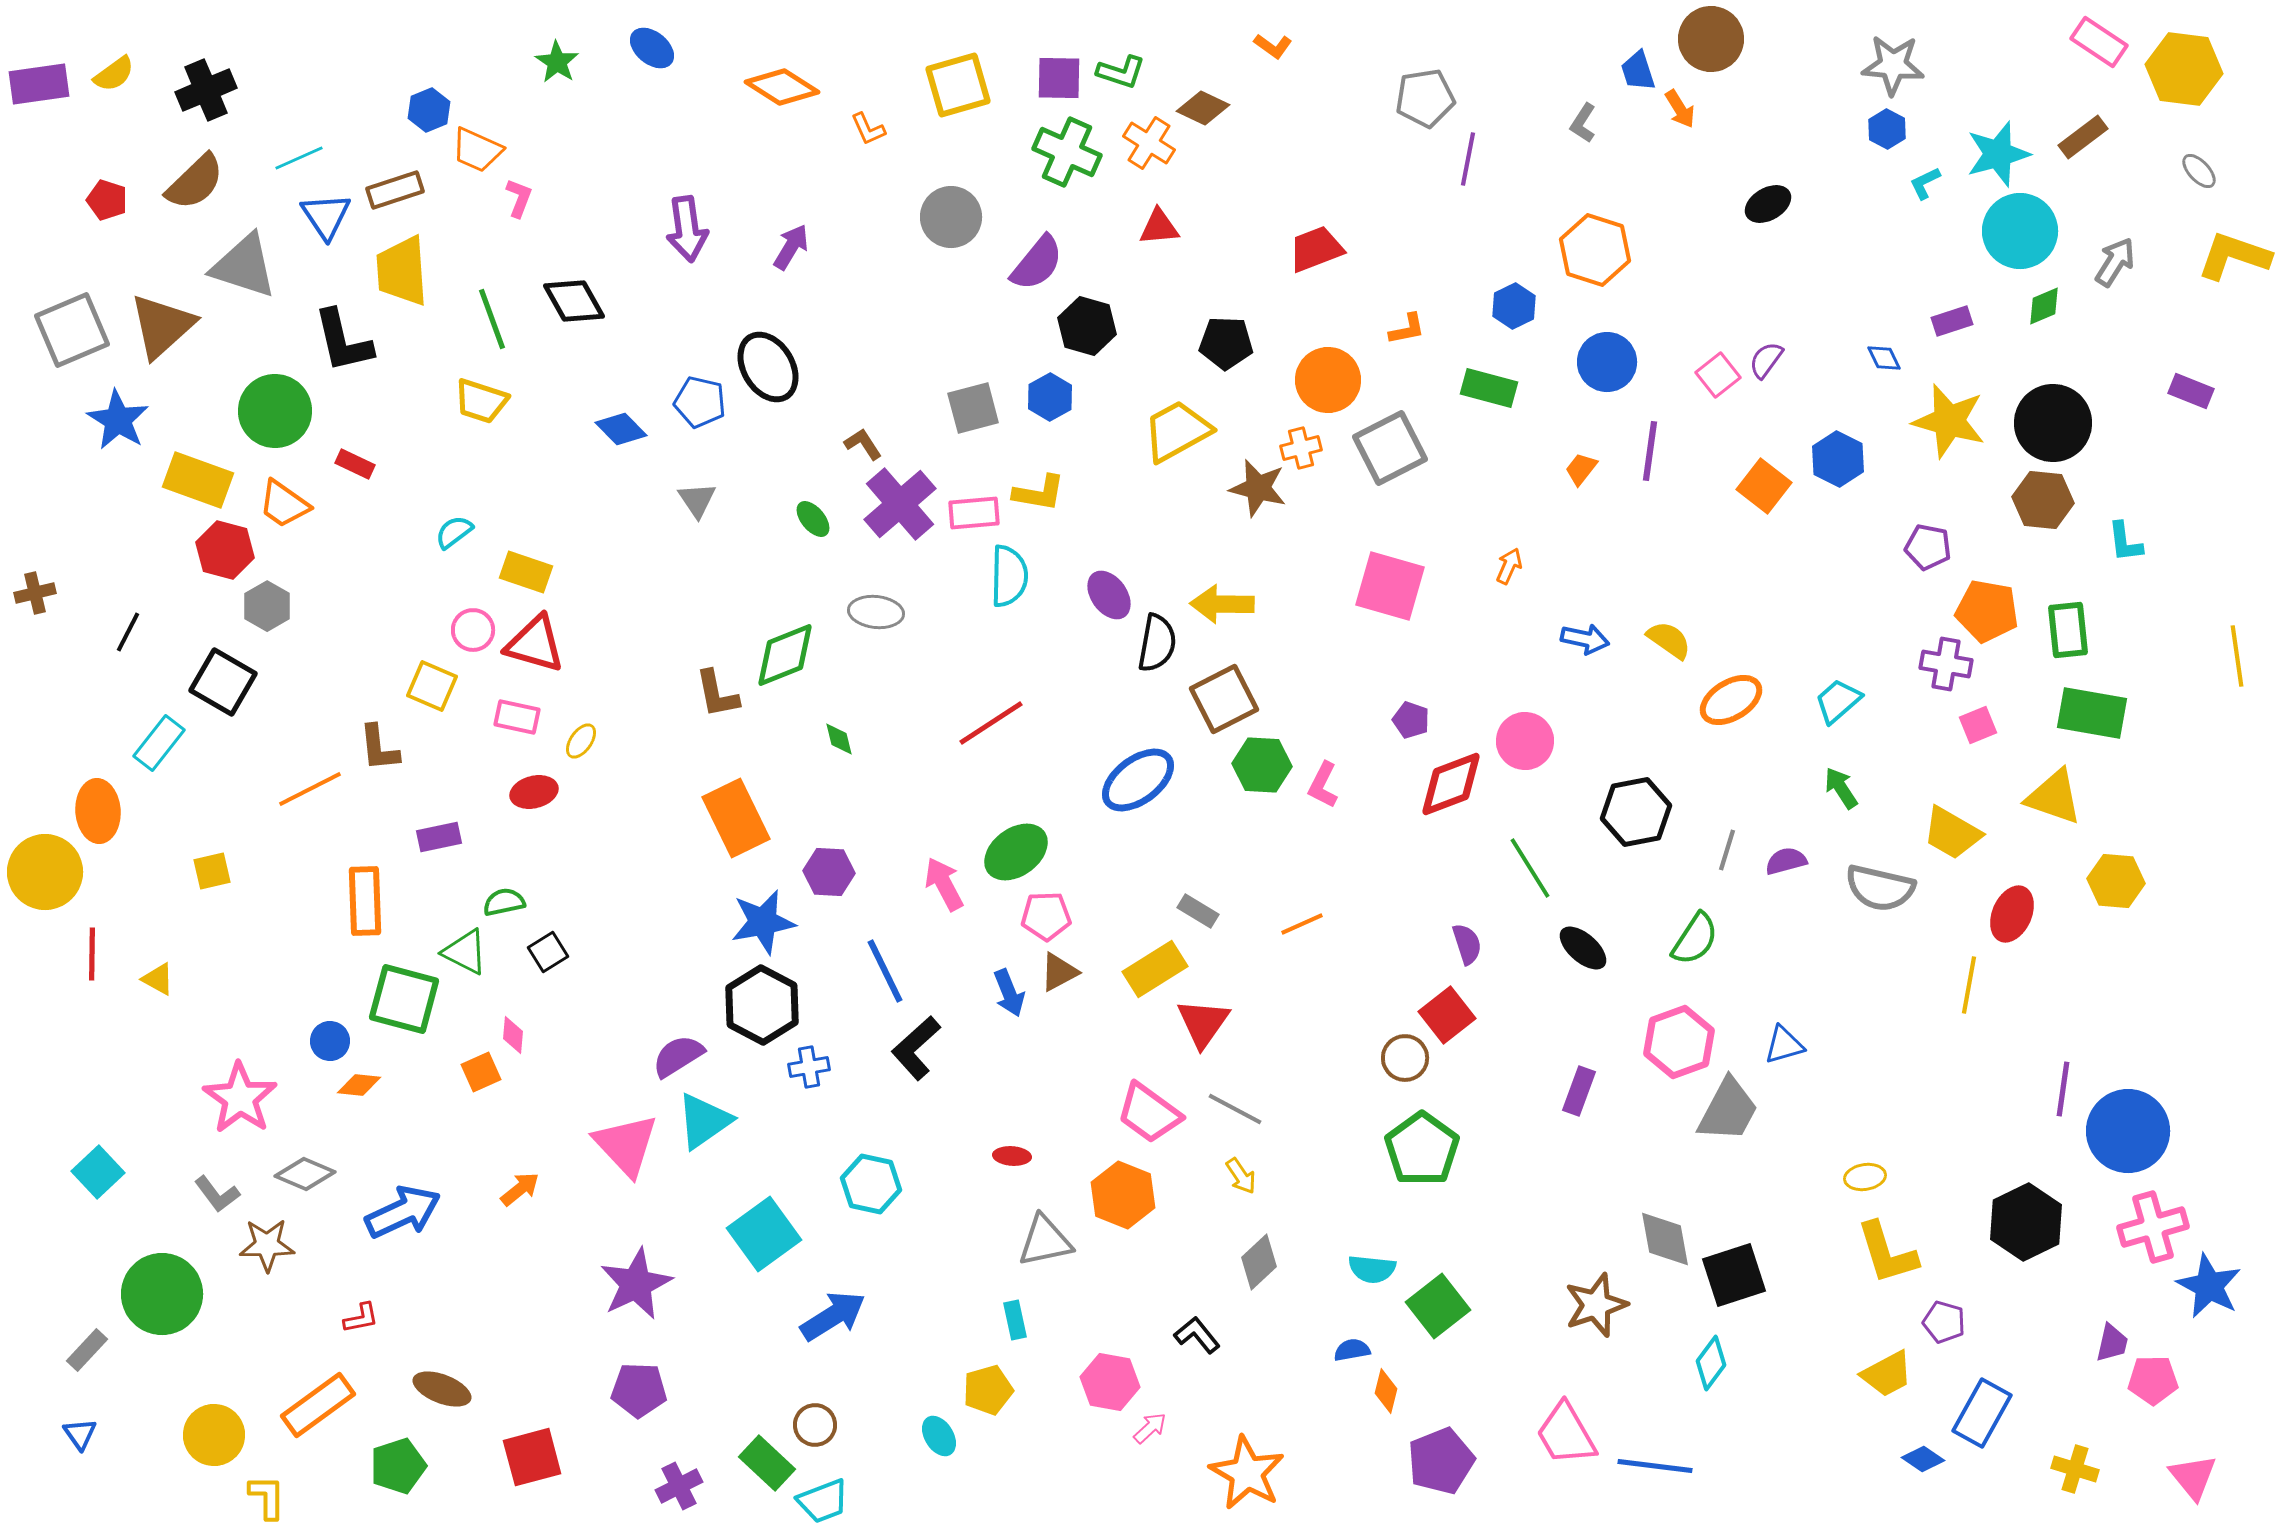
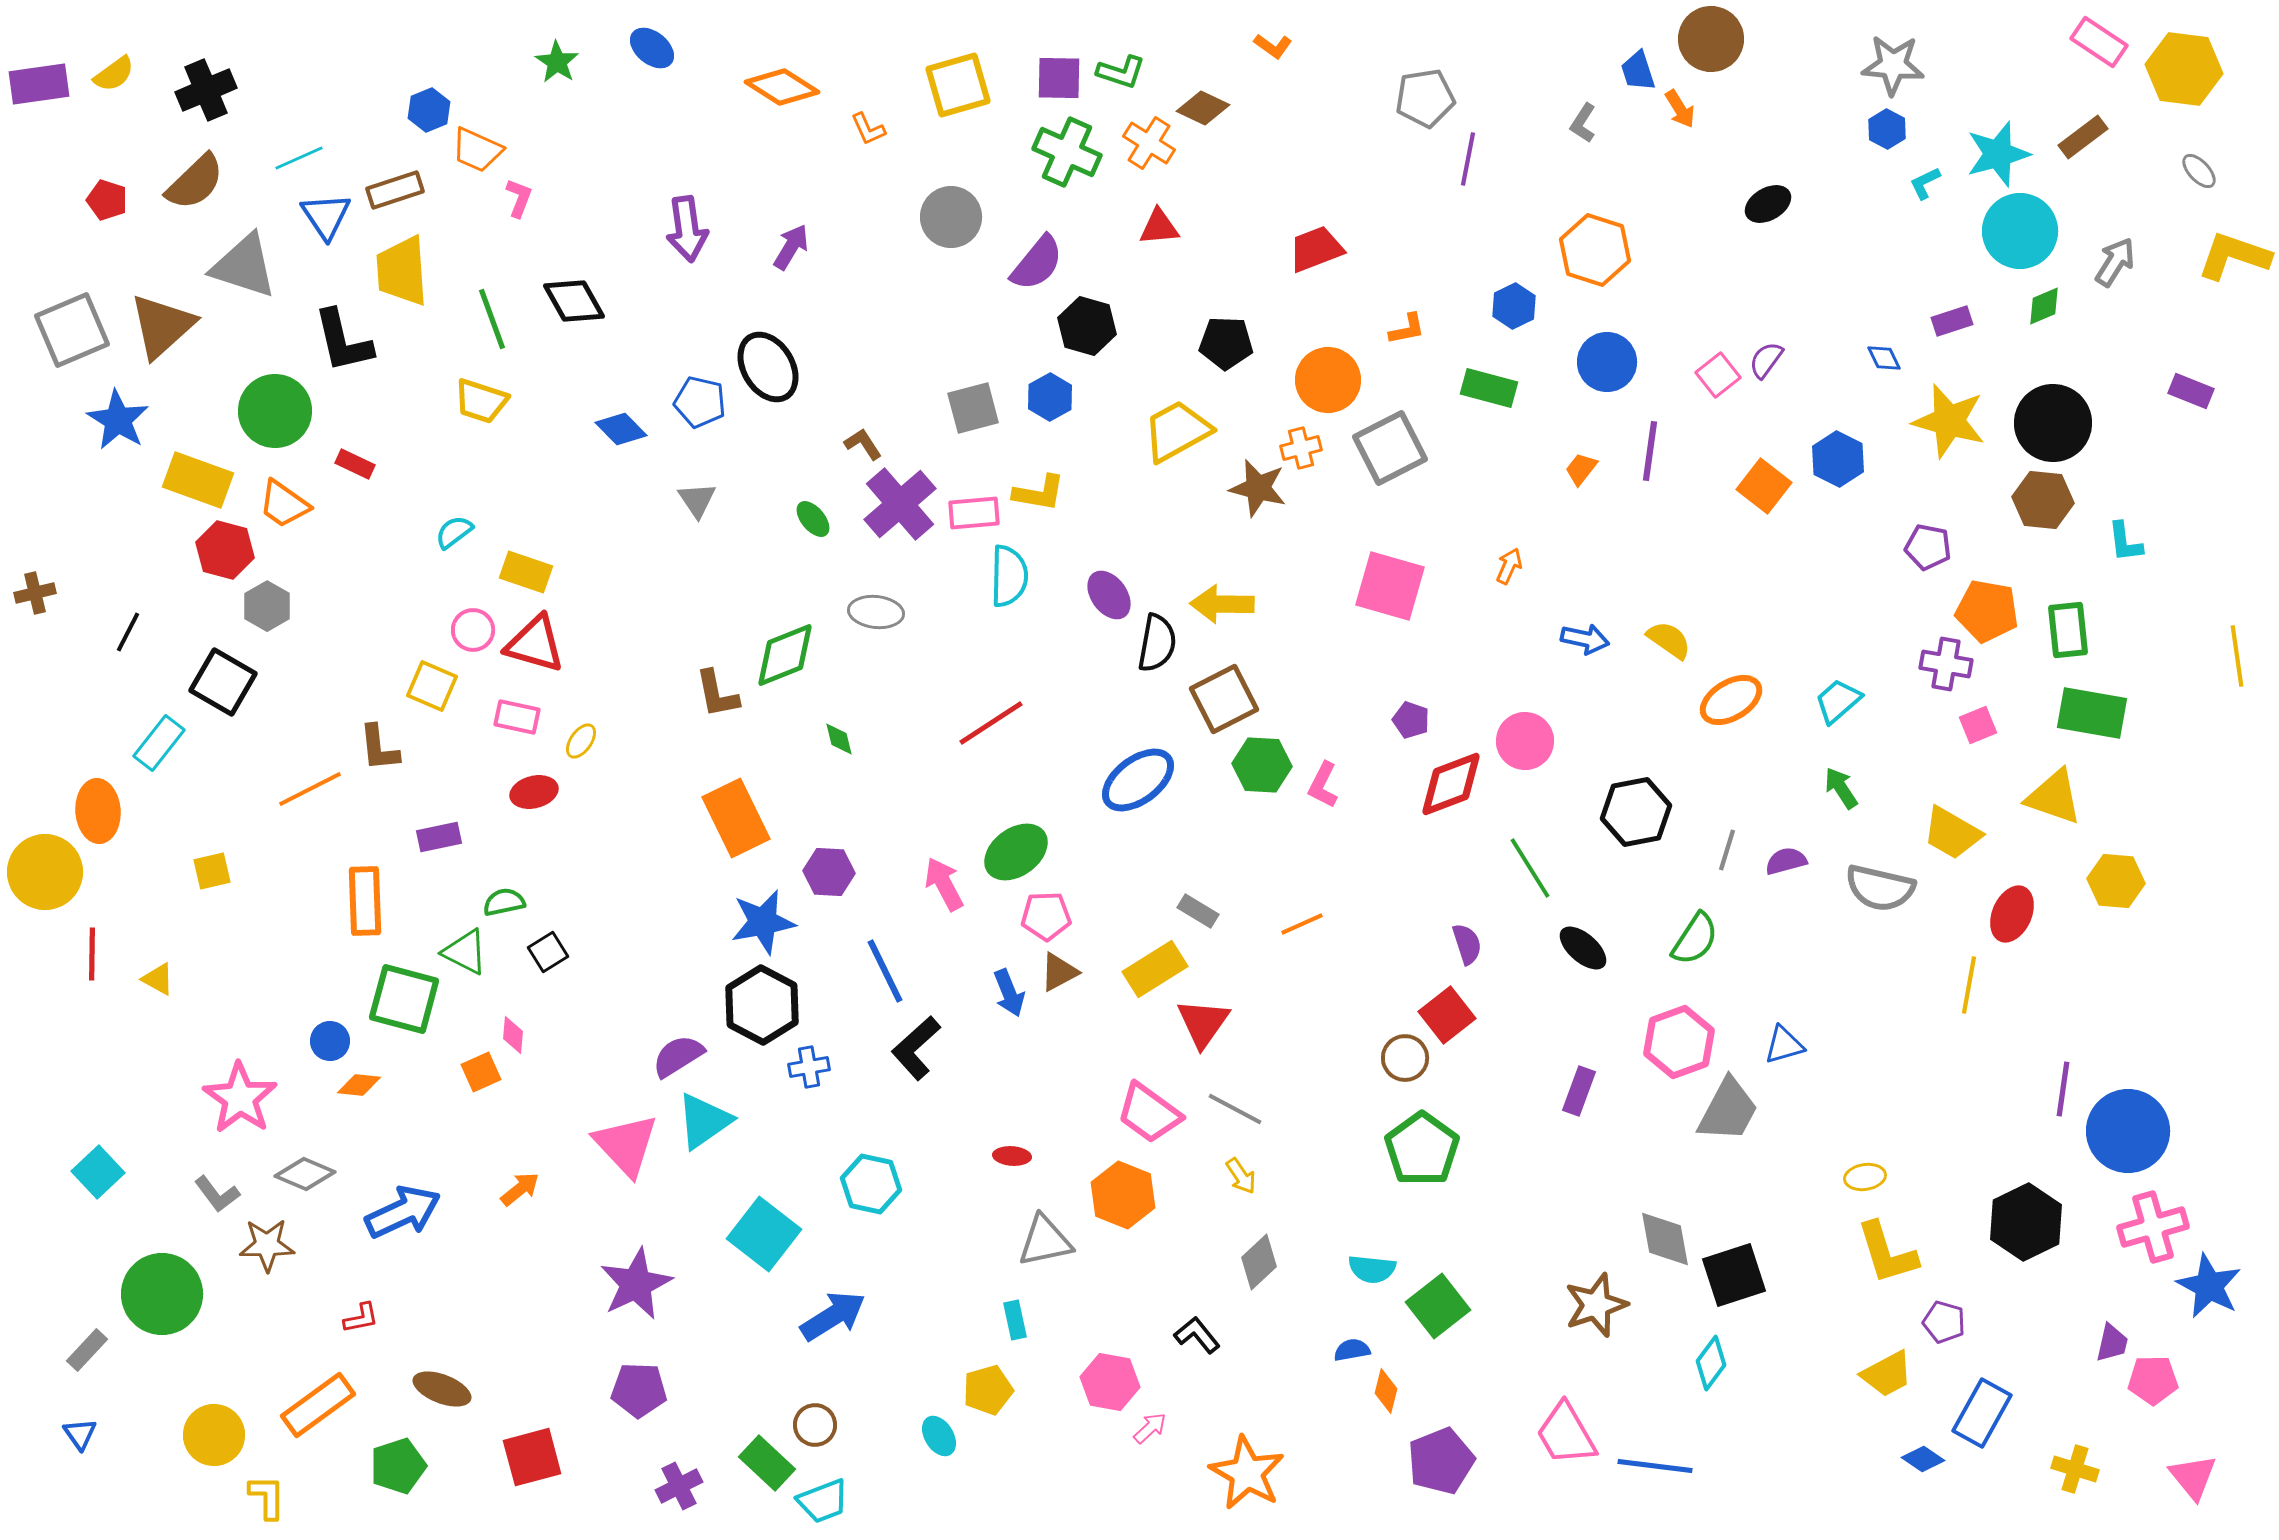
cyan square at (764, 1234): rotated 16 degrees counterclockwise
